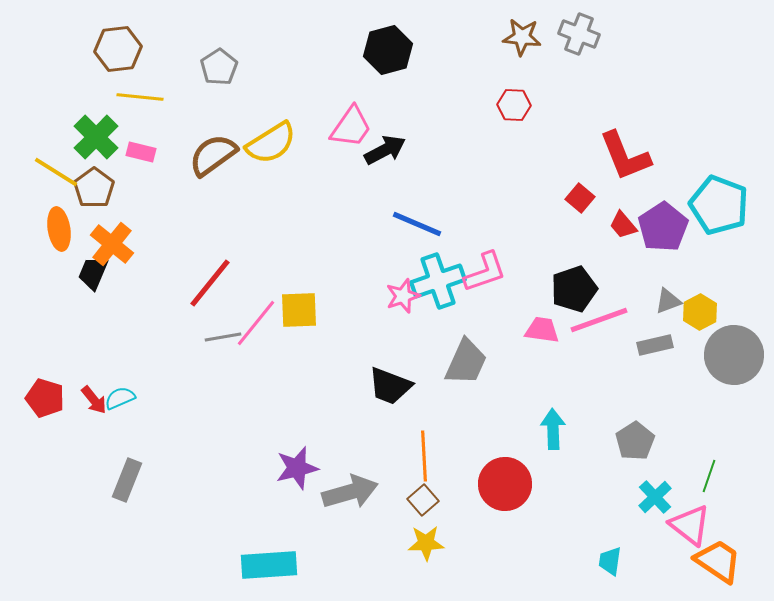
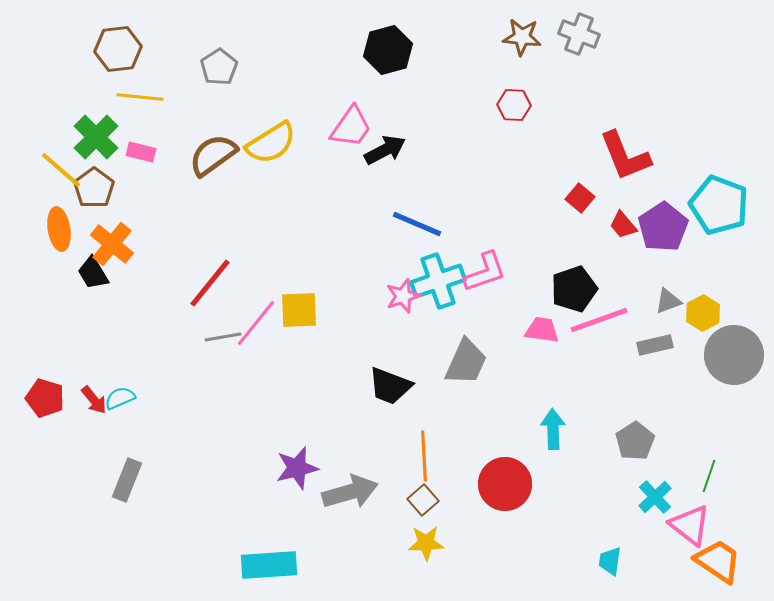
yellow line at (56, 172): moved 5 px right, 2 px up; rotated 9 degrees clockwise
black trapezoid at (93, 273): rotated 54 degrees counterclockwise
yellow hexagon at (700, 312): moved 3 px right, 1 px down
